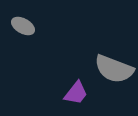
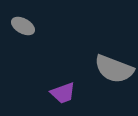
purple trapezoid: moved 13 px left; rotated 32 degrees clockwise
